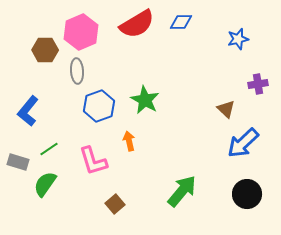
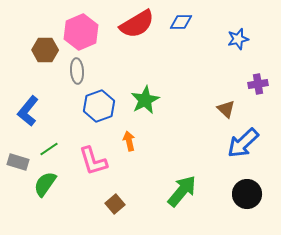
green star: rotated 16 degrees clockwise
